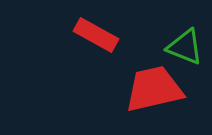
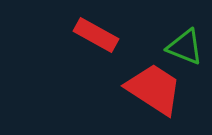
red trapezoid: rotated 46 degrees clockwise
